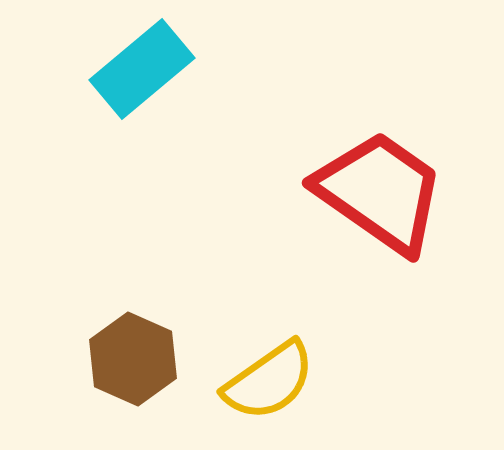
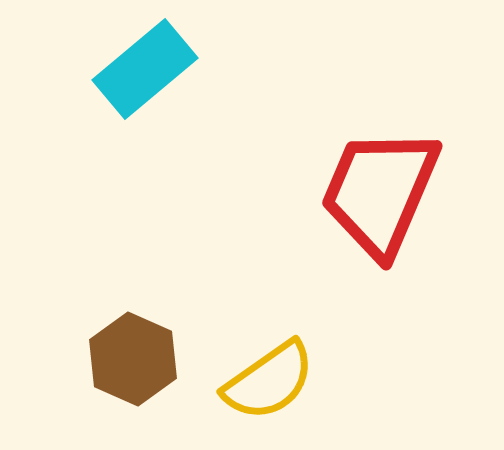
cyan rectangle: moved 3 px right
red trapezoid: rotated 102 degrees counterclockwise
